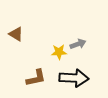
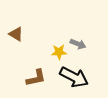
gray arrow: rotated 42 degrees clockwise
black arrow: moved 1 px up; rotated 24 degrees clockwise
